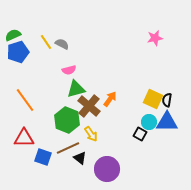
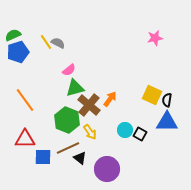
gray semicircle: moved 4 px left, 1 px up
pink semicircle: rotated 24 degrees counterclockwise
green triangle: moved 1 px left, 1 px up
yellow square: moved 1 px left, 4 px up
brown cross: moved 1 px up
cyan circle: moved 24 px left, 8 px down
yellow arrow: moved 1 px left, 2 px up
red triangle: moved 1 px right, 1 px down
blue square: rotated 18 degrees counterclockwise
